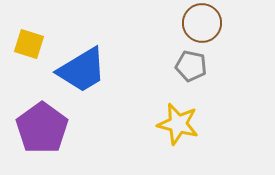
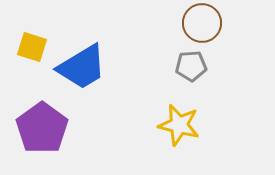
yellow square: moved 3 px right, 3 px down
gray pentagon: rotated 16 degrees counterclockwise
blue trapezoid: moved 3 px up
yellow star: moved 1 px right, 1 px down
